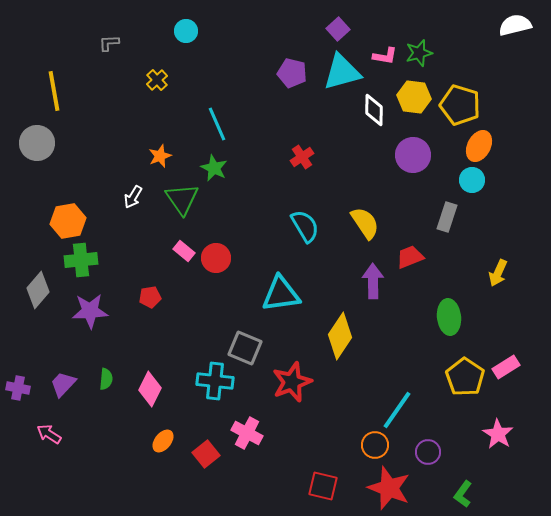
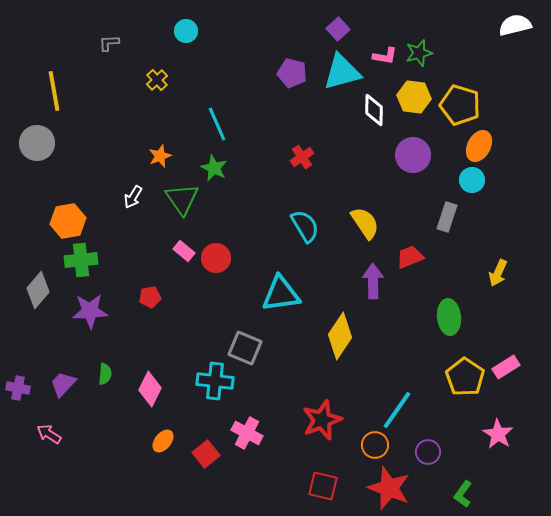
green semicircle at (106, 379): moved 1 px left, 5 px up
red star at (292, 382): moved 30 px right, 38 px down
